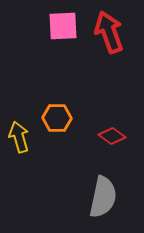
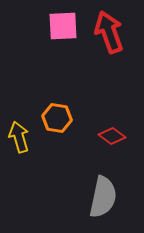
orange hexagon: rotated 8 degrees clockwise
